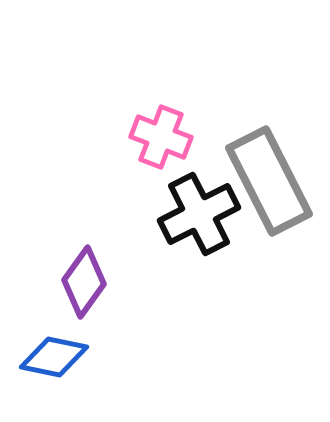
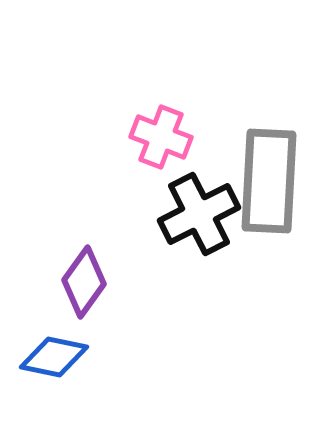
gray rectangle: rotated 30 degrees clockwise
